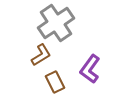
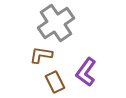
brown L-shape: rotated 140 degrees counterclockwise
purple L-shape: moved 4 px left, 3 px down
